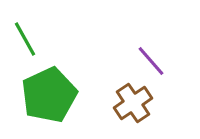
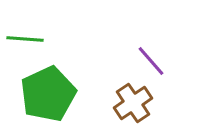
green line: rotated 57 degrees counterclockwise
green pentagon: moved 1 px left, 1 px up
